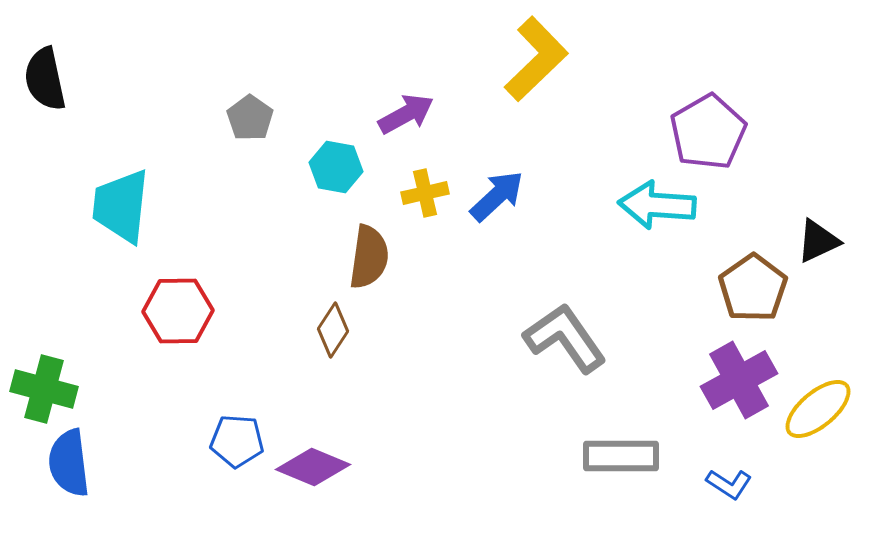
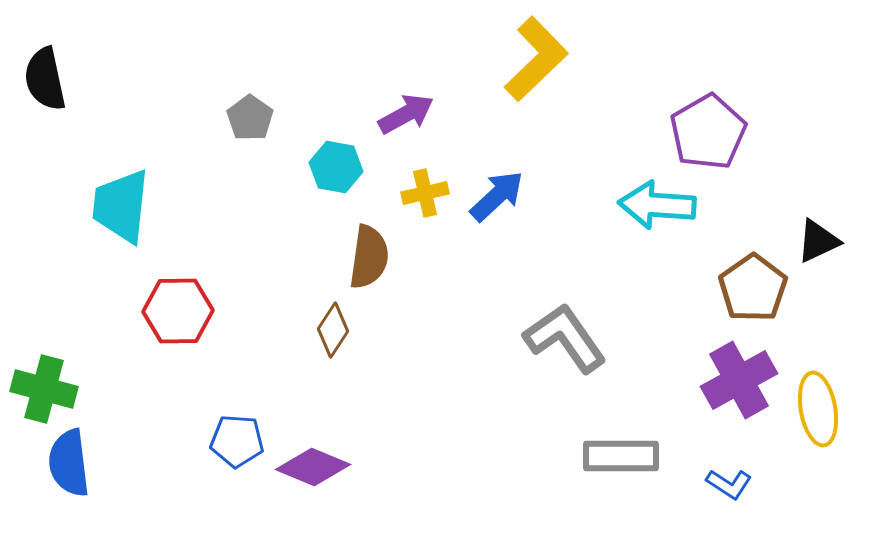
yellow ellipse: rotated 60 degrees counterclockwise
